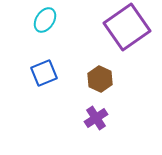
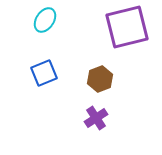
purple square: rotated 21 degrees clockwise
brown hexagon: rotated 15 degrees clockwise
